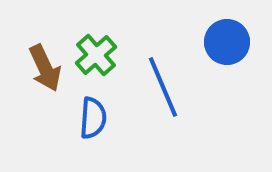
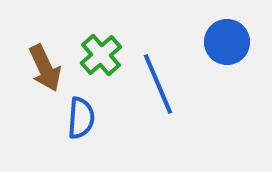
green cross: moved 5 px right
blue line: moved 5 px left, 3 px up
blue semicircle: moved 12 px left
